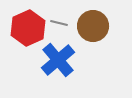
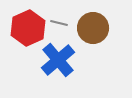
brown circle: moved 2 px down
